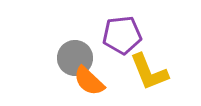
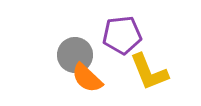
gray circle: moved 3 px up
orange semicircle: moved 2 px left, 3 px up
